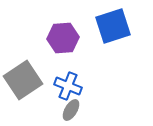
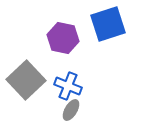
blue square: moved 5 px left, 2 px up
purple hexagon: rotated 16 degrees clockwise
gray square: moved 3 px right; rotated 9 degrees counterclockwise
